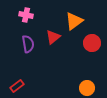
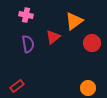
orange circle: moved 1 px right
